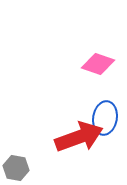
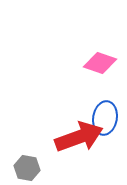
pink diamond: moved 2 px right, 1 px up
gray hexagon: moved 11 px right
